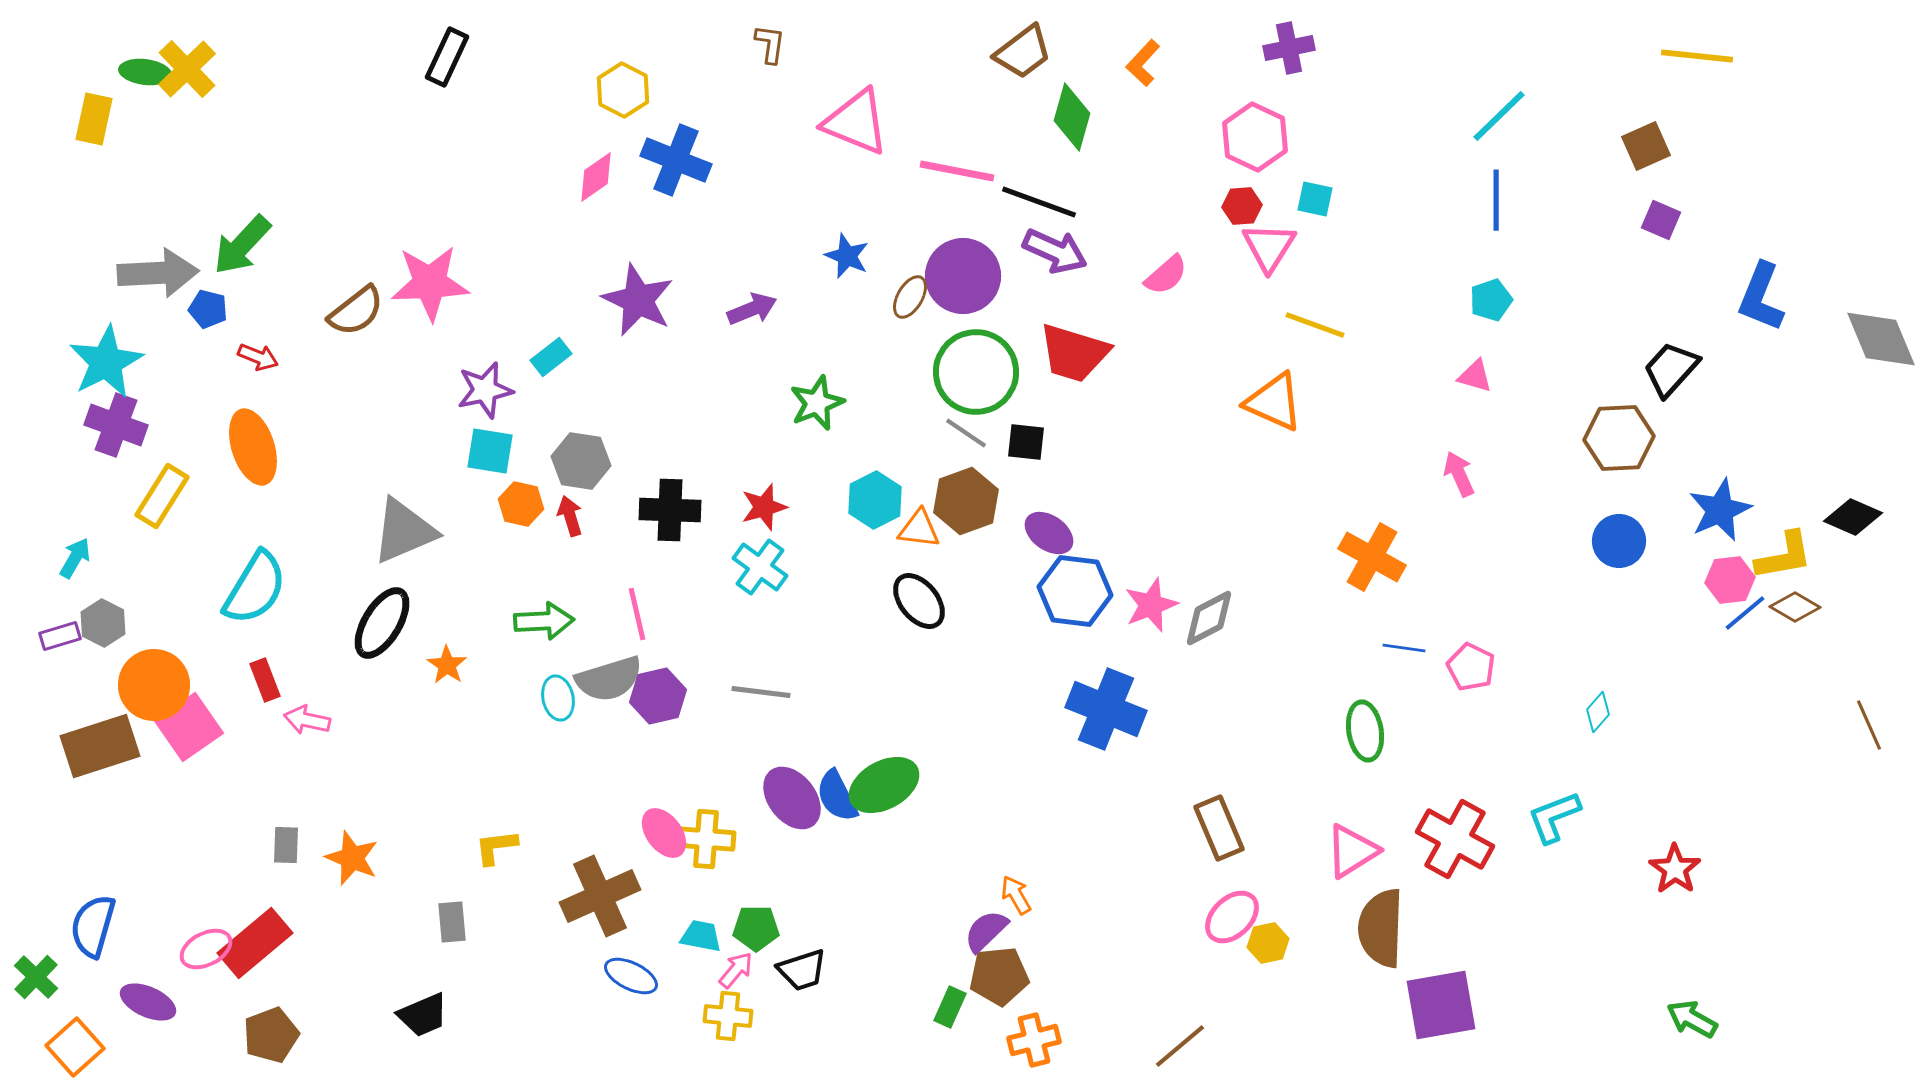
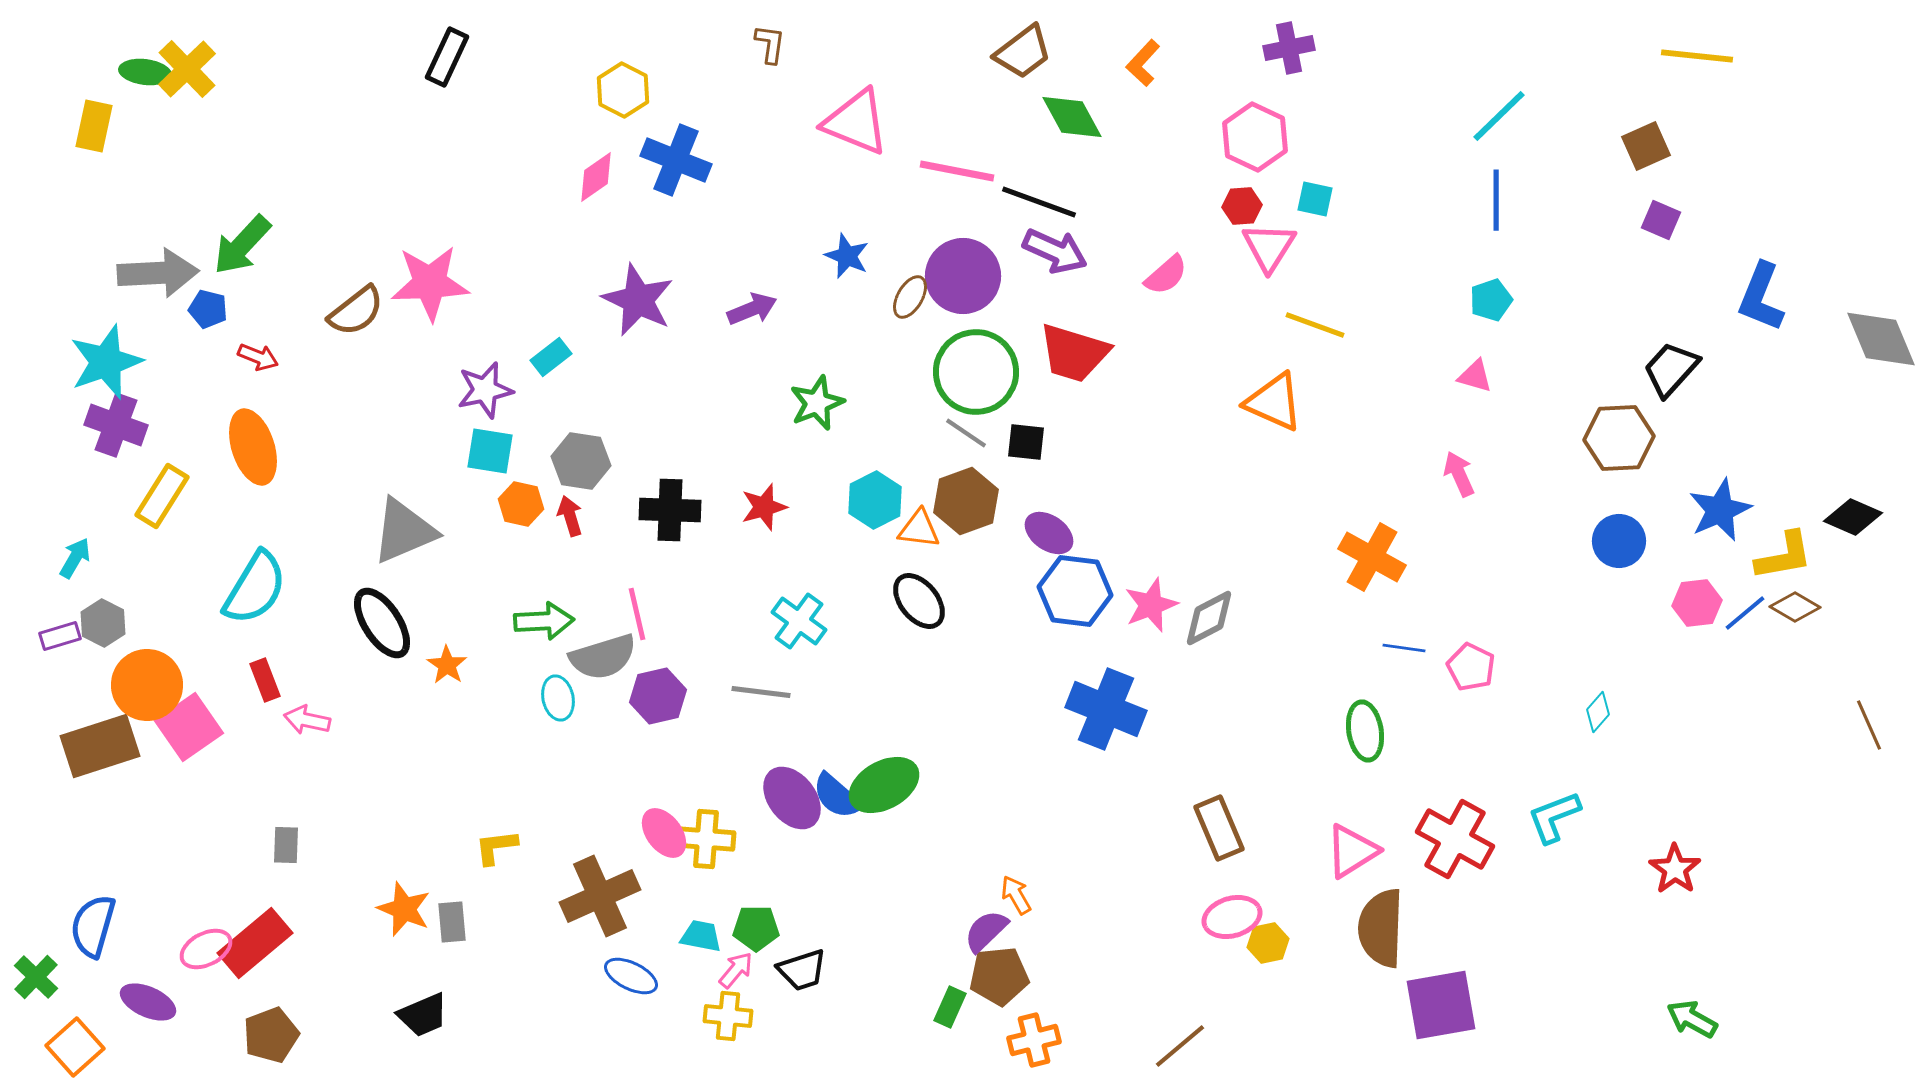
green diamond at (1072, 117): rotated 44 degrees counterclockwise
yellow rectangle at (94, 119): moved 7 px down
cyan star at (106, 362): rotated 8 degrees clockwise
cyan cross at (760, 567): moved 39 px right, 54 px down
pink hexagon at (1730, 580): moved 33 px left, 23 px down
black ellipse at (382, 623): rotated 64 degrees counterclockwise
gray semicircle at (609, 679): moved 6 px left, 22 px up
orange circle at (154, 685): moved 7 px left
blue semicircle at (837, 796): rotated 22 degrees counterclockwise
orange star at (352, 858): moved 52 px right, 51 px down
pink ellipse at (1232, 917): rotated 28 degrees clockwise
